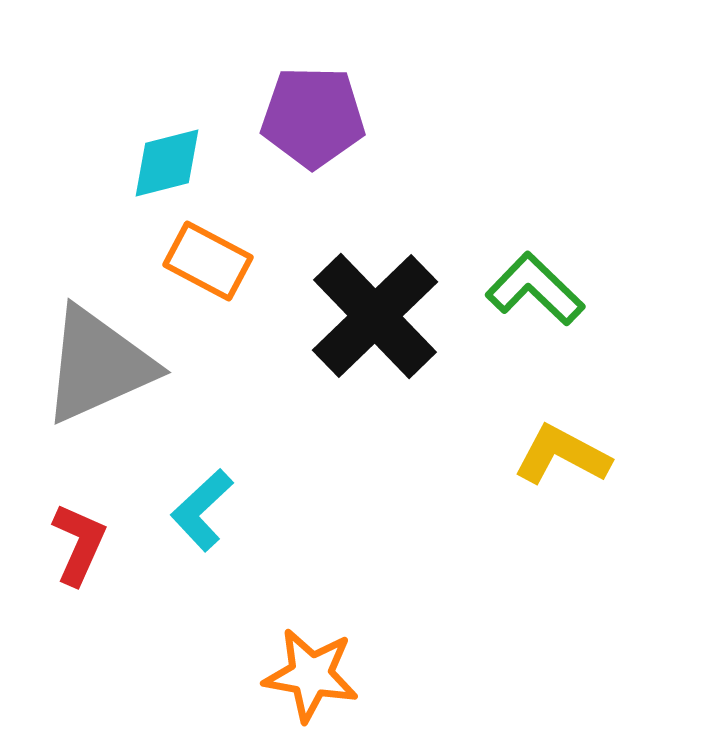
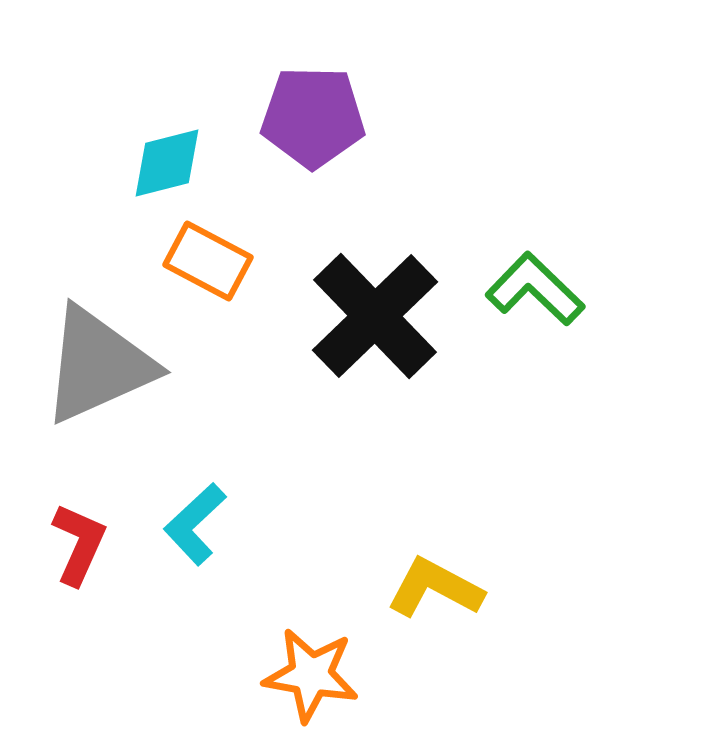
yellow L-shape: moved 127 px left, 133 px down
cyan L-shape: moved 7 px left, 14 px down
